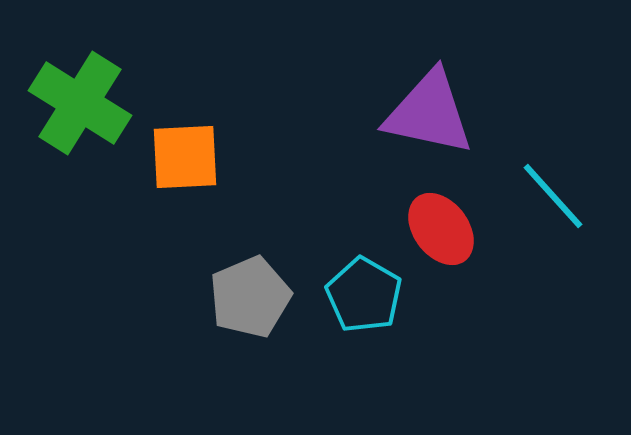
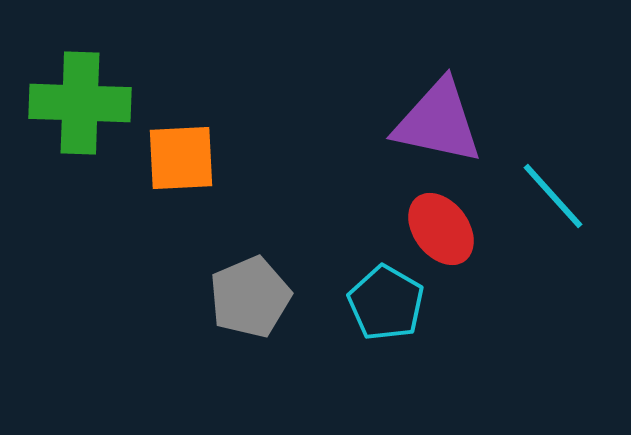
green cross: rotated 30 degrees counterclockwise
purple triangle: moved 9 px right, 9 px down
orange square: moved 4 px left, 1 px down
cyan pentagon: moved 22 px right, 8 px down
